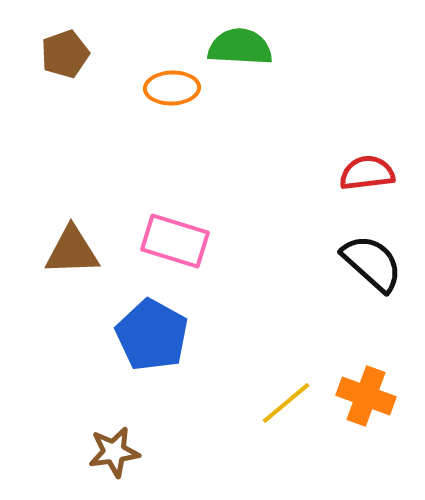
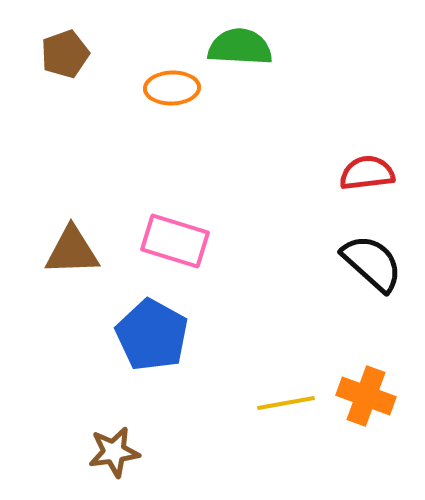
yellow line: rotated 30 degrees clockwise
